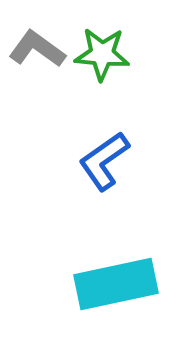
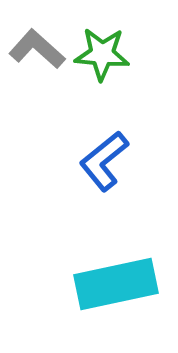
gray L-shape: rotated 6 degrees clockwise
blue L-shape: rotated 4 degrees counterclockwise
